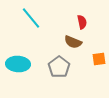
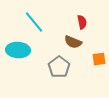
cyan line: moved 3 px right, 4 px down
cyan ellipse: moved 14 px up
